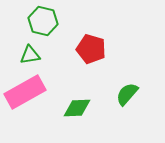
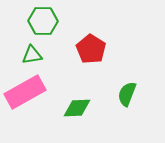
green hexagon: rotated 12 degrees counterclockwise
red pentagon: rotated 16 degrees clockwise
green triangle: moved 2 px right
green semicircle: rotated 20 degrees counterclockwise
